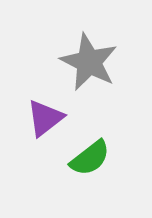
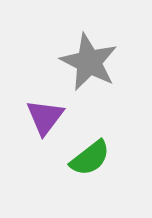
purple triangle: moved 1 px up; rotated 15 degrees counterclockwise
